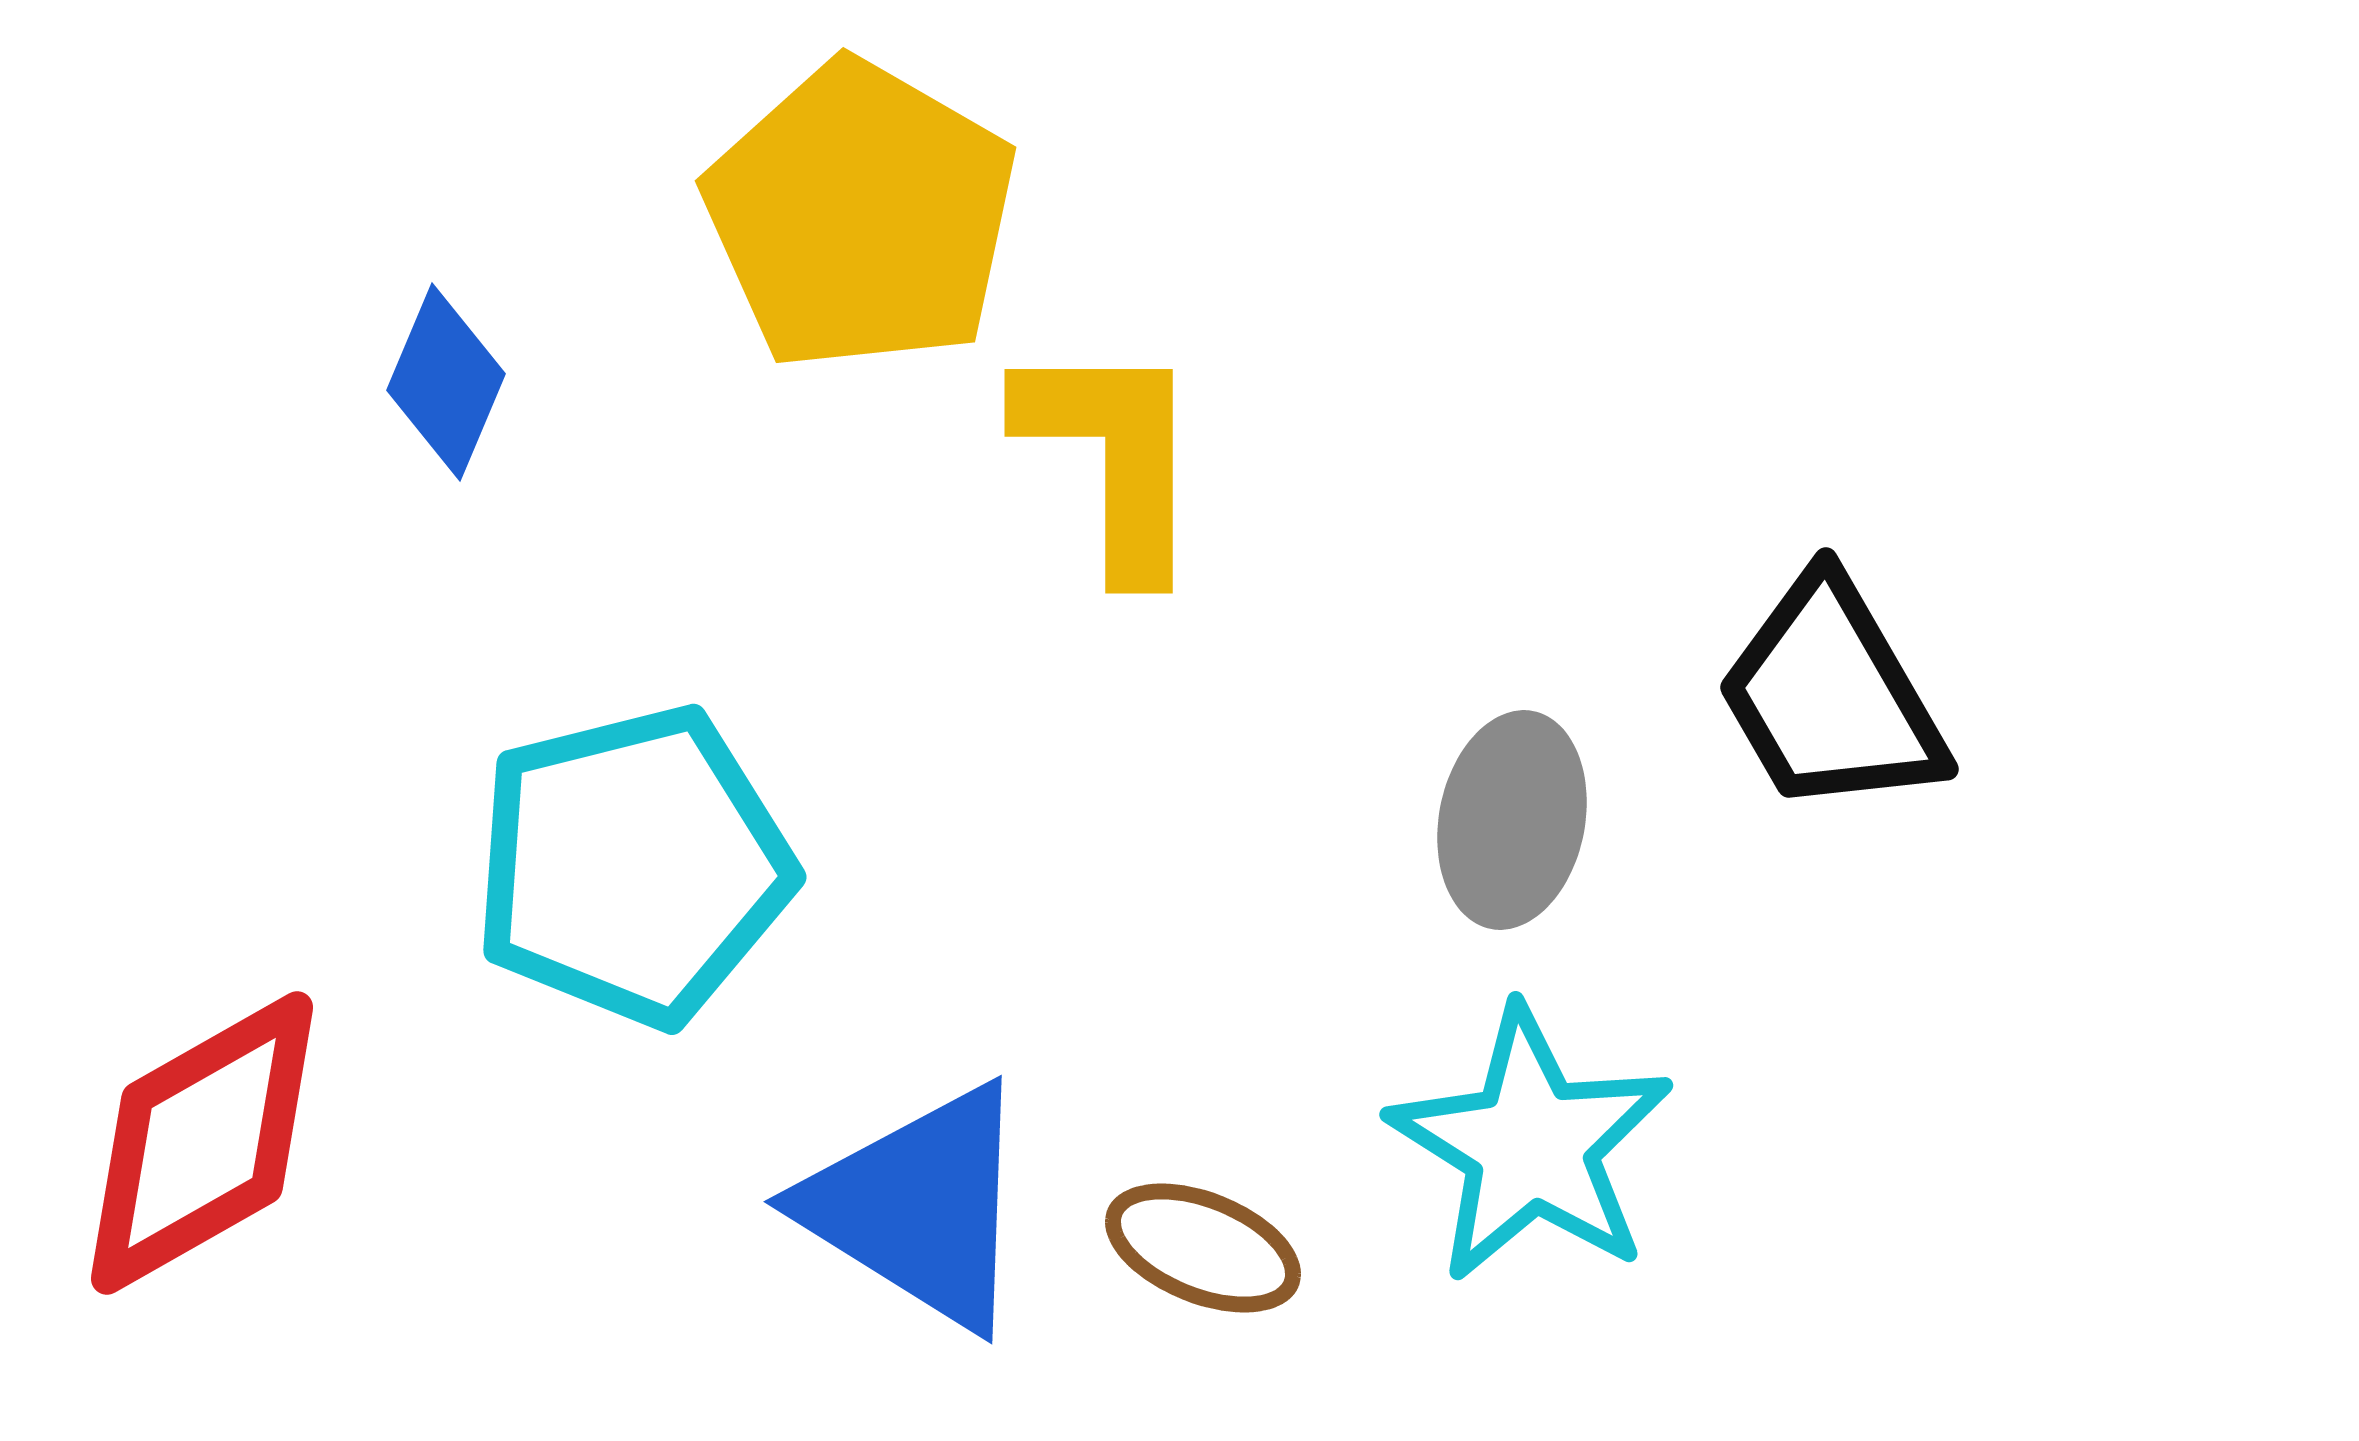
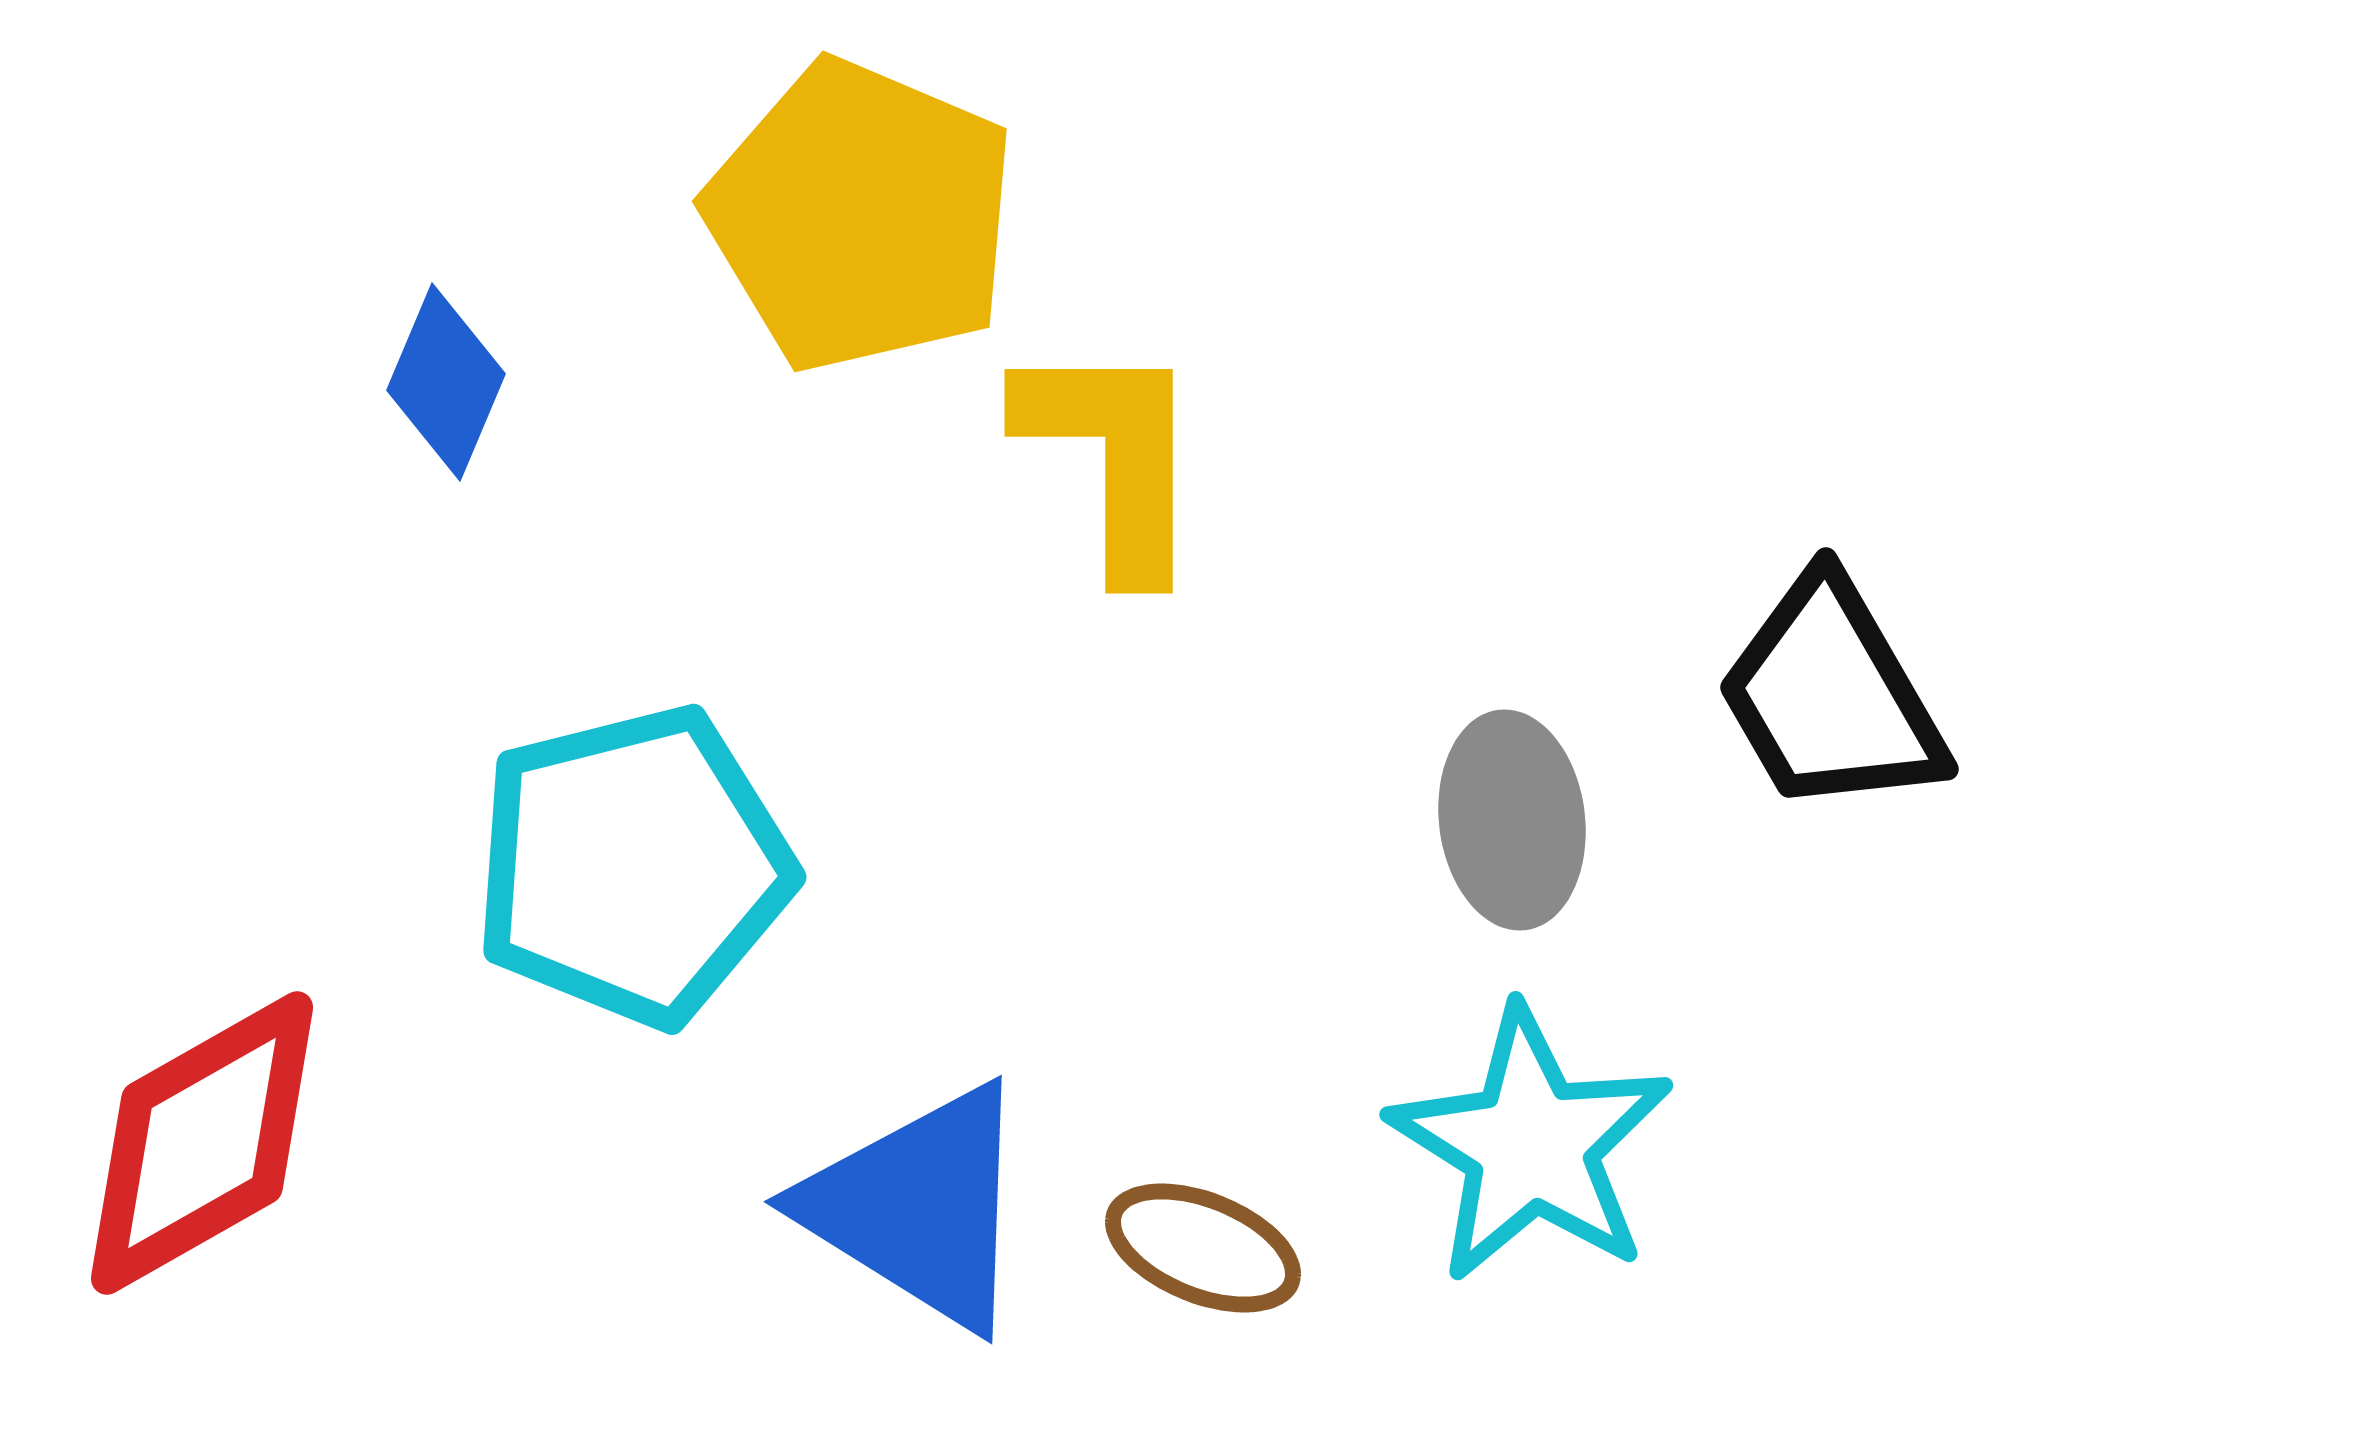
yellow pentagon: rotated 7 degrees counterclockwise
gray ellipse: rotated 18 degrees counterclockwise
